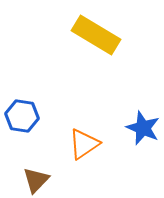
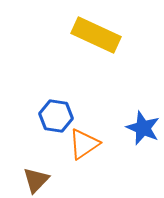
yellow rectangle: rotated 6 degrees counterclockwise
blue hexagon: moved 34 px right
